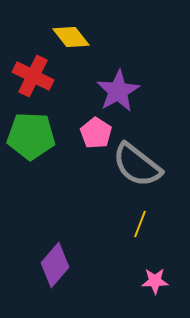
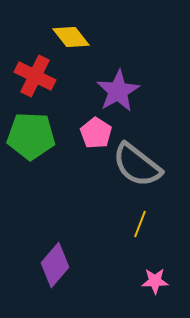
red cross: moved 2 px right
